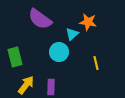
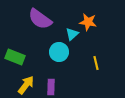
green rectangle: rotated 54 degrees counterclockwise
